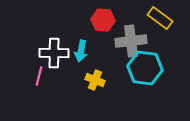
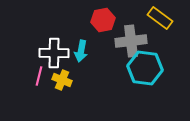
red hexagon: rotated 15 degrees counterclockwise
yellow cross: moved 33 px left
